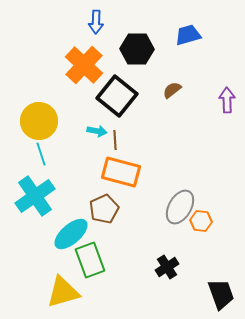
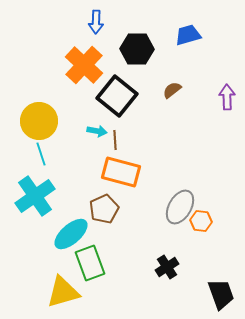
purple arrow: moved 3 px up
green rectangle: moved 3 px down
